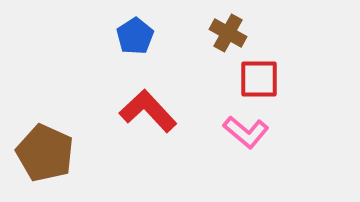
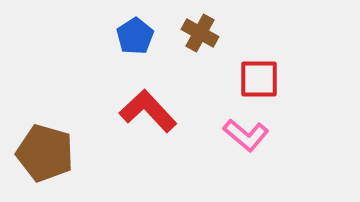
brown cross: moved 28 px left
pink L-shape: moved 3 px down
brown pentagon: rotated 8 degrees counterclockwise
